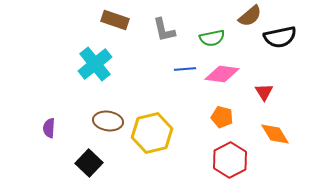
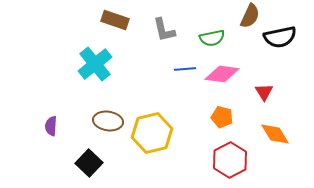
brown semicircle: rotated 25 degrees counterclockwise
purple semicircle: moved 2 px right, 2 px up
